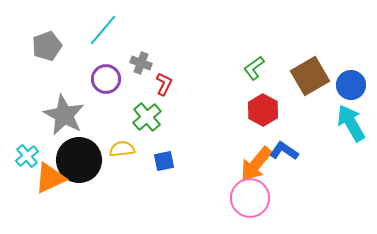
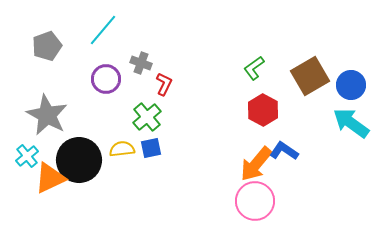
gray star: moved 17 px left
cyan arrow: rotated 24 degrees counterclockwise
blue square: moved 13 px left, 13 px up
pink circle: moved 5 px right, 3 px down
